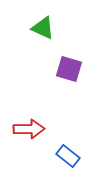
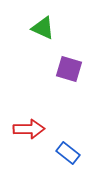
blue rectangle: moved 3 px up
